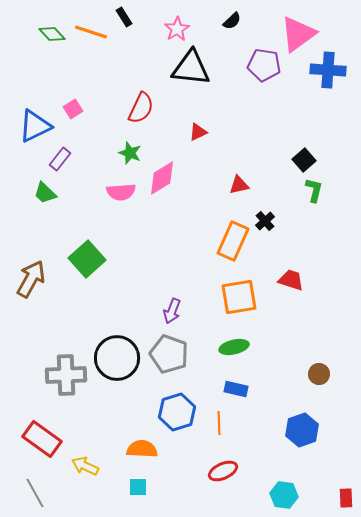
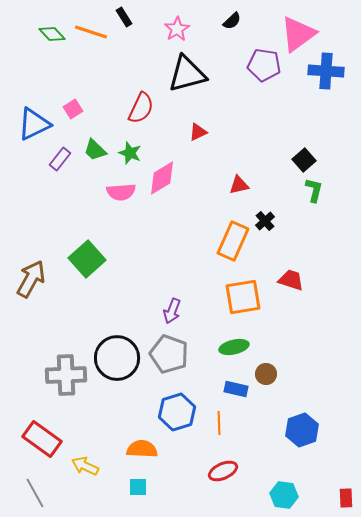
black triangle at (191, 68): moved 4 px left, 6 px down; rotated 21 degrees counterclockwise
blue cross at (328, 70): moved 2 px left, 1 px down
blue triangle at (35, 126): moved 1 px left, 2 px up
green trapezoid at (45, 193): moved 50 px right, 43 px up
orange square at (239, 297): moved 4 px right
brown circle at (319, 374): moved 53 px left
